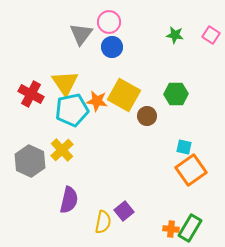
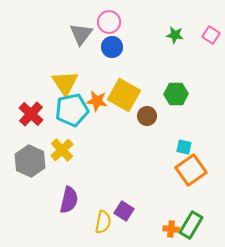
red cross: moved 20 px down; rotated 15 degrees clockwise
purple square: rotated 18 degrees counterclockwise
green rectangle: moved 1 px right, 3 px up
